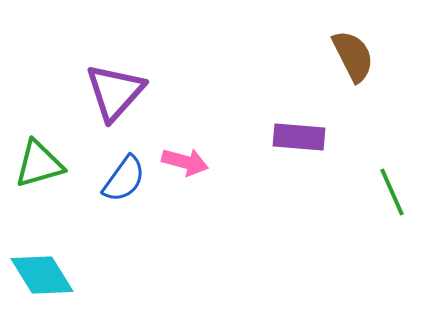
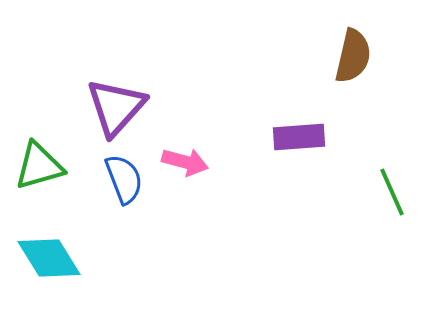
brown semicircle: rotated 40 degrees clockwise
purple triangle: moved 1 px right, 15 px down
purple rectangle: rotated 9 degrees counterclockwise
green triangle: moved 2 px down
blue semicircle: rotated 57 degrees counterclockwise
cyan diamond: moved 7 px right, 17 px up
